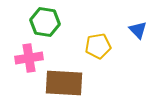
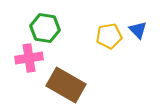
green hexagon: moved 6 px down
yellow pentagon: moved 11 px right, 10 px up
brown rectangle: moved 2 px right, 2 px down; rotated 27 degrees clockwise
